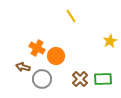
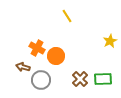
yellow line: moved 4 px left
gray circle: moved 1 px left, 1 px down
